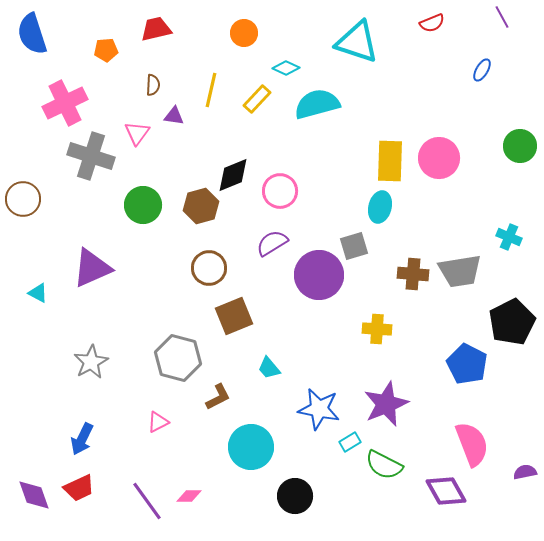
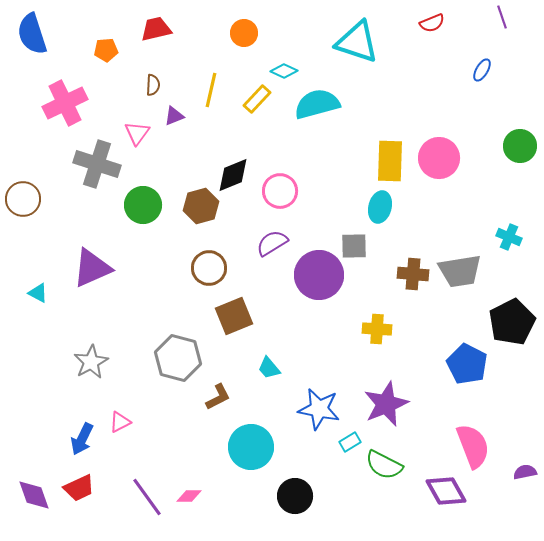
purple line at (502, 17): rotated 10 degrees clockwise
cyan diamond at (286, 68): moved 2 px left, 3 px down
purple triangle at (174, 116): rotated 30 degrees counterclockwise
gray cross at (91, 156): moved 6 px right, 8 px down
gray square at (354, 246): rotated 16 degrees clockwise
pink triangle at (158, 422): moved 38 px left
pink semicircle at (472, 444): moved 1 px right, 2 px down
purple line at (147, 501): moved 4 px up
